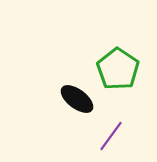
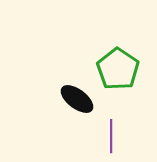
purple line: rotated 36 degrees counterclockwise
